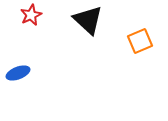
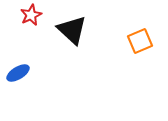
black triangle: moved 16 px left, 10 px down
blue ellipse: rotated 10 degrees counterclockwise
